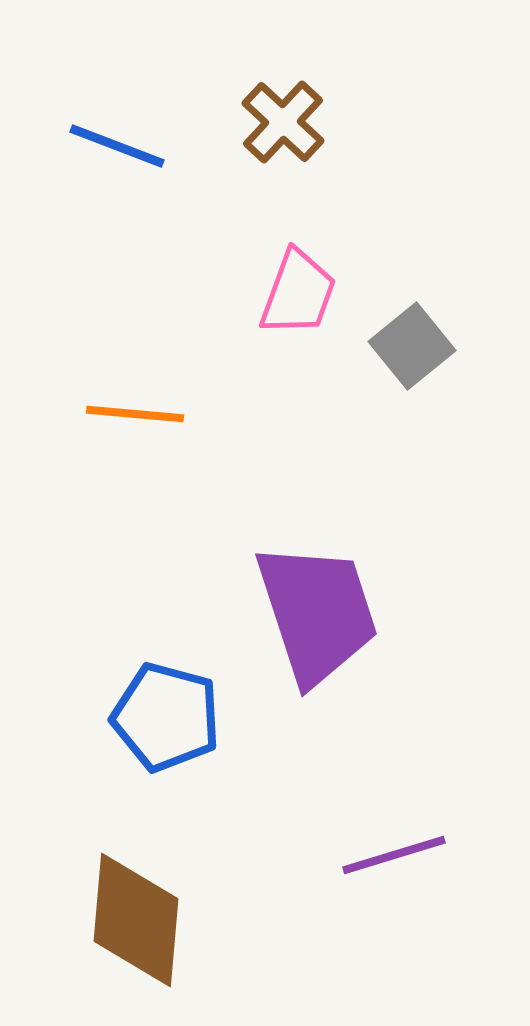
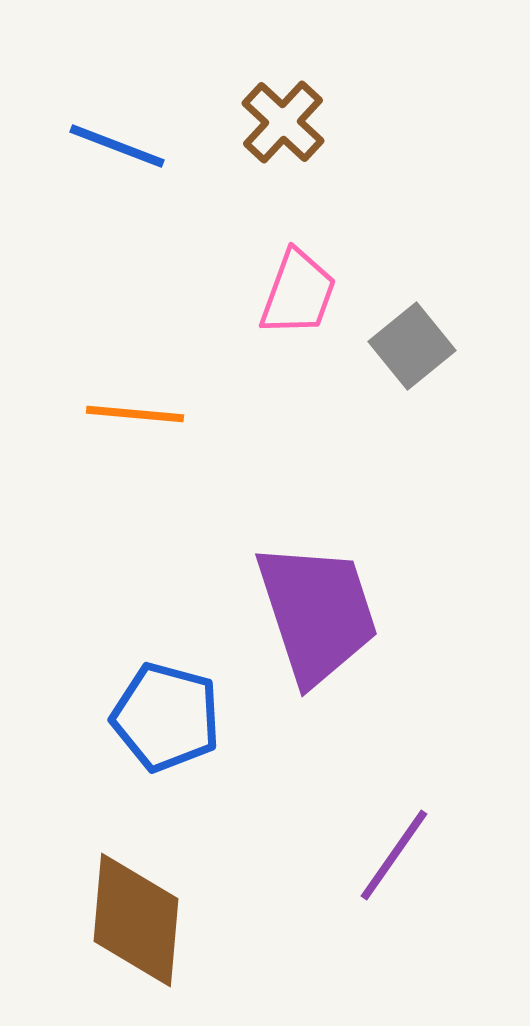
purple line: rotated 38 degrees counterclockwise
